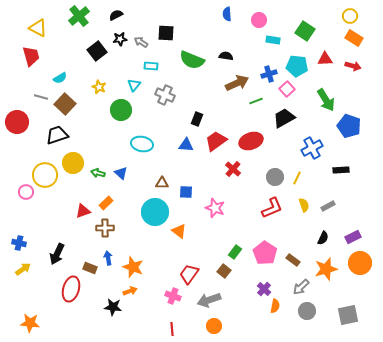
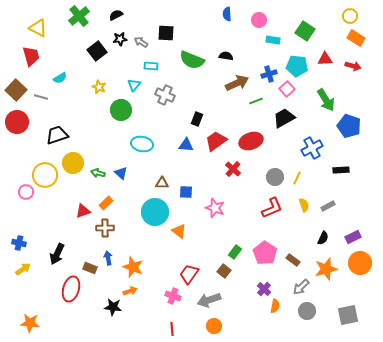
orange rectangle at (354, 38): moved 2 px right
brown square at (65, 104): moved 49 px left, 14 px up
